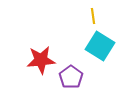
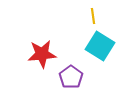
red star: moved 1 px right, 6 px up
